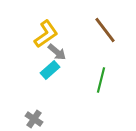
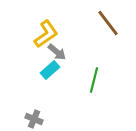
brown line: moved 3 px right, 7 px up
green line: moved 7 px left
gray cross: rotated 12 degrees counterclockwise
